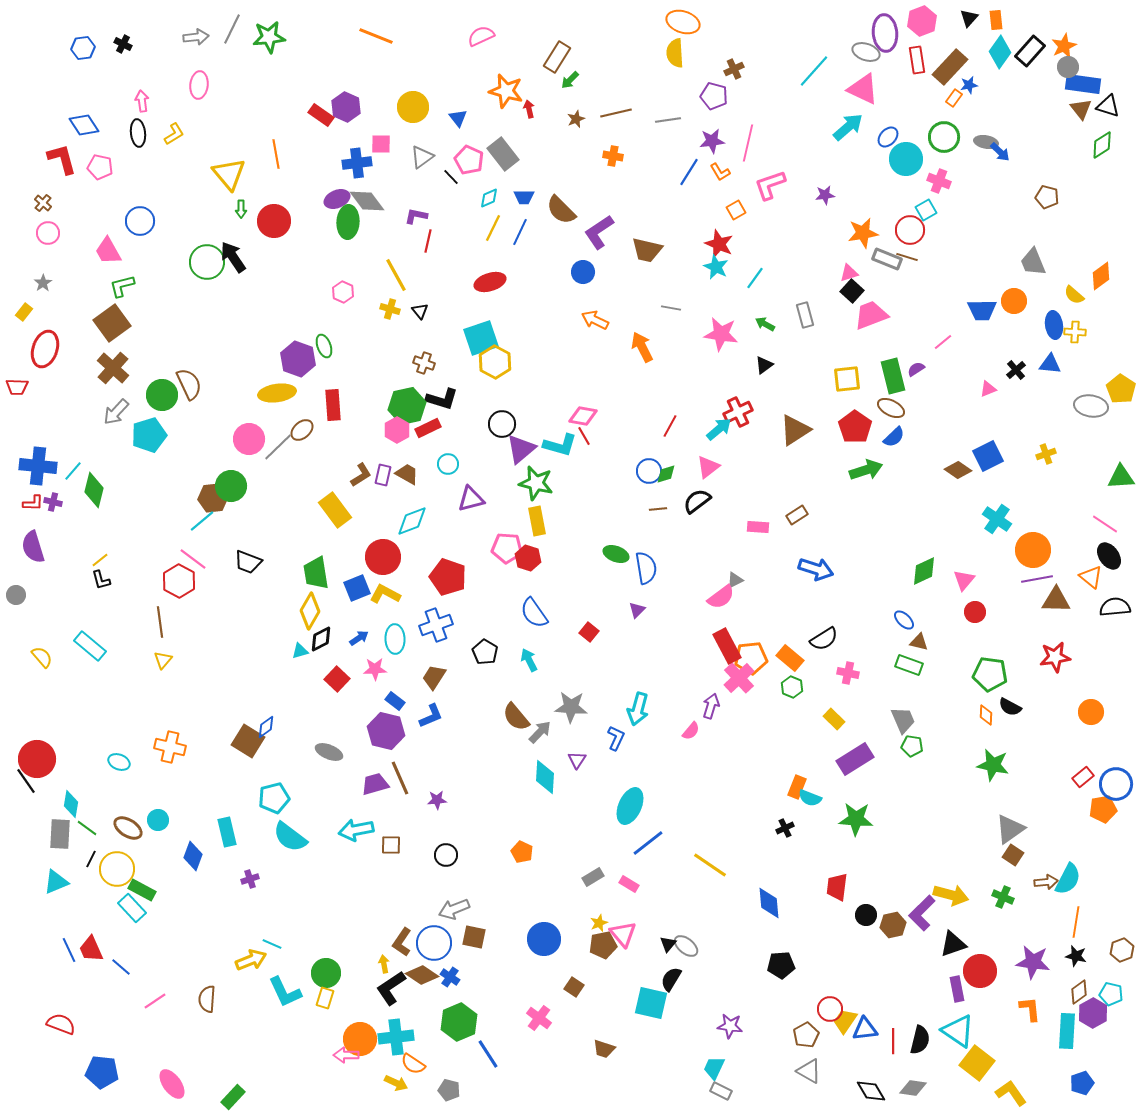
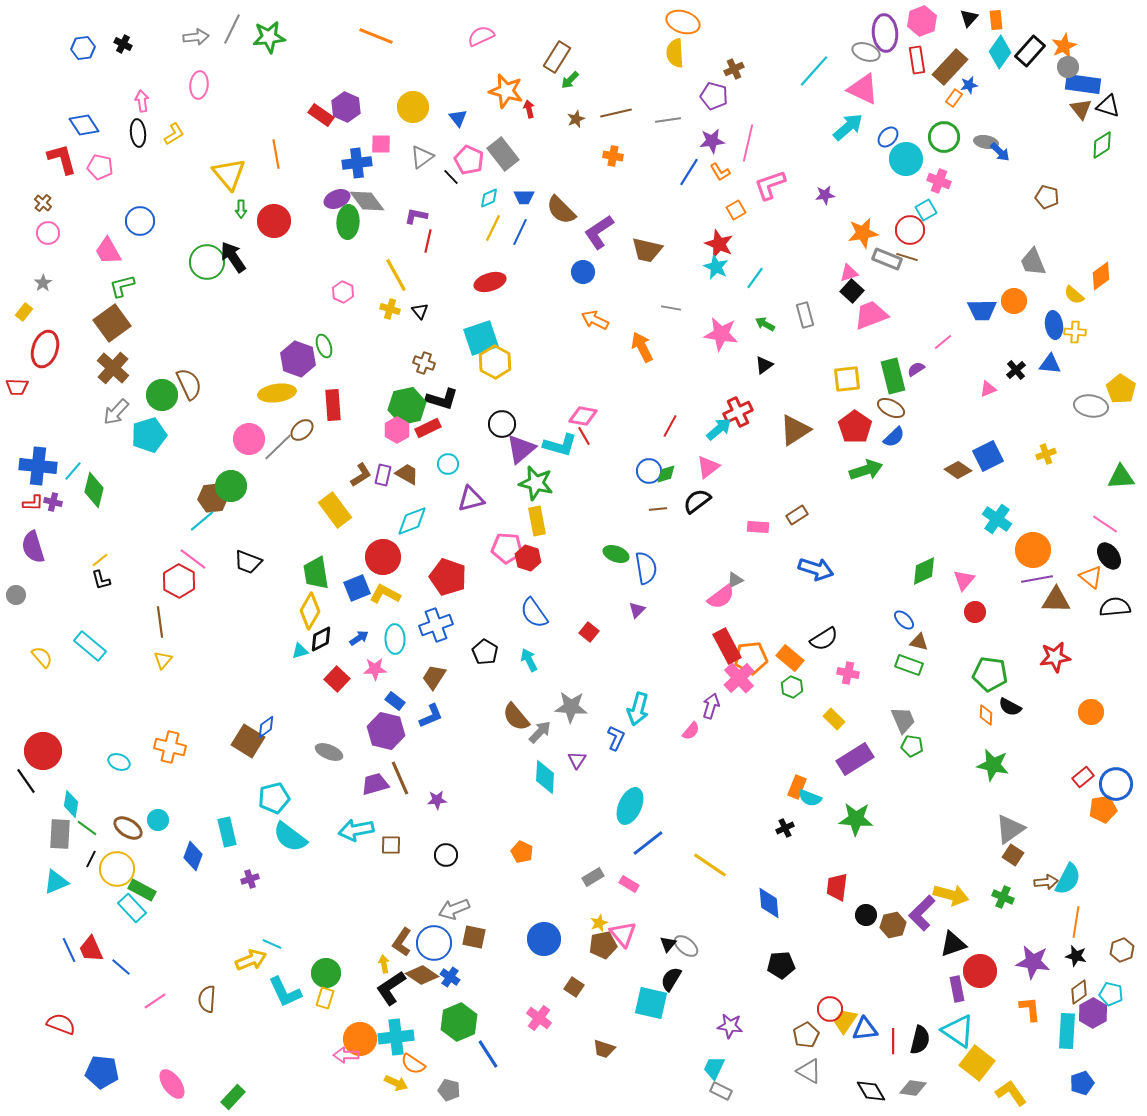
red circle at (37, 759): moved 6 px right, 8 px up
